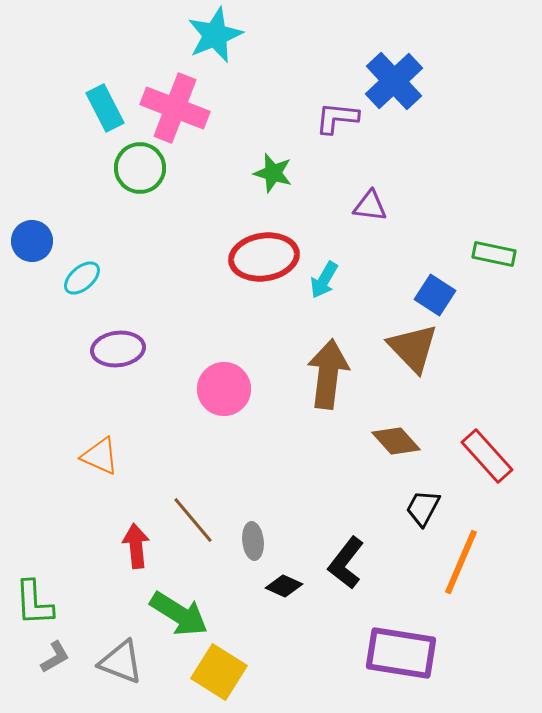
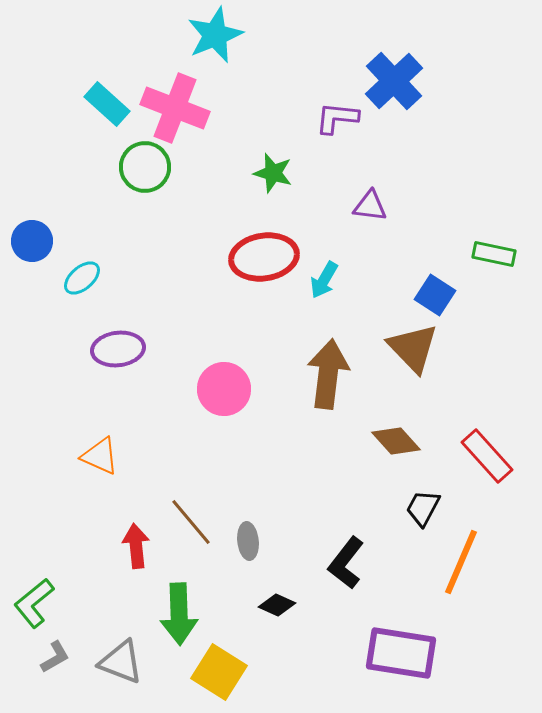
cyan rectangle: moved 2 px right, 4 px up; rotated 21 degrees counterclockwise
green circle: moved 5 px right, 1 px up
brown line: moved 2 px left, 2 px down
gray ellipse: moved 5 px left
black diamond: moved 7 px left, 19 px down
green L-shape: rotated 54 degrees clockwise
green arrow: rotated 56 degrees clockwise
